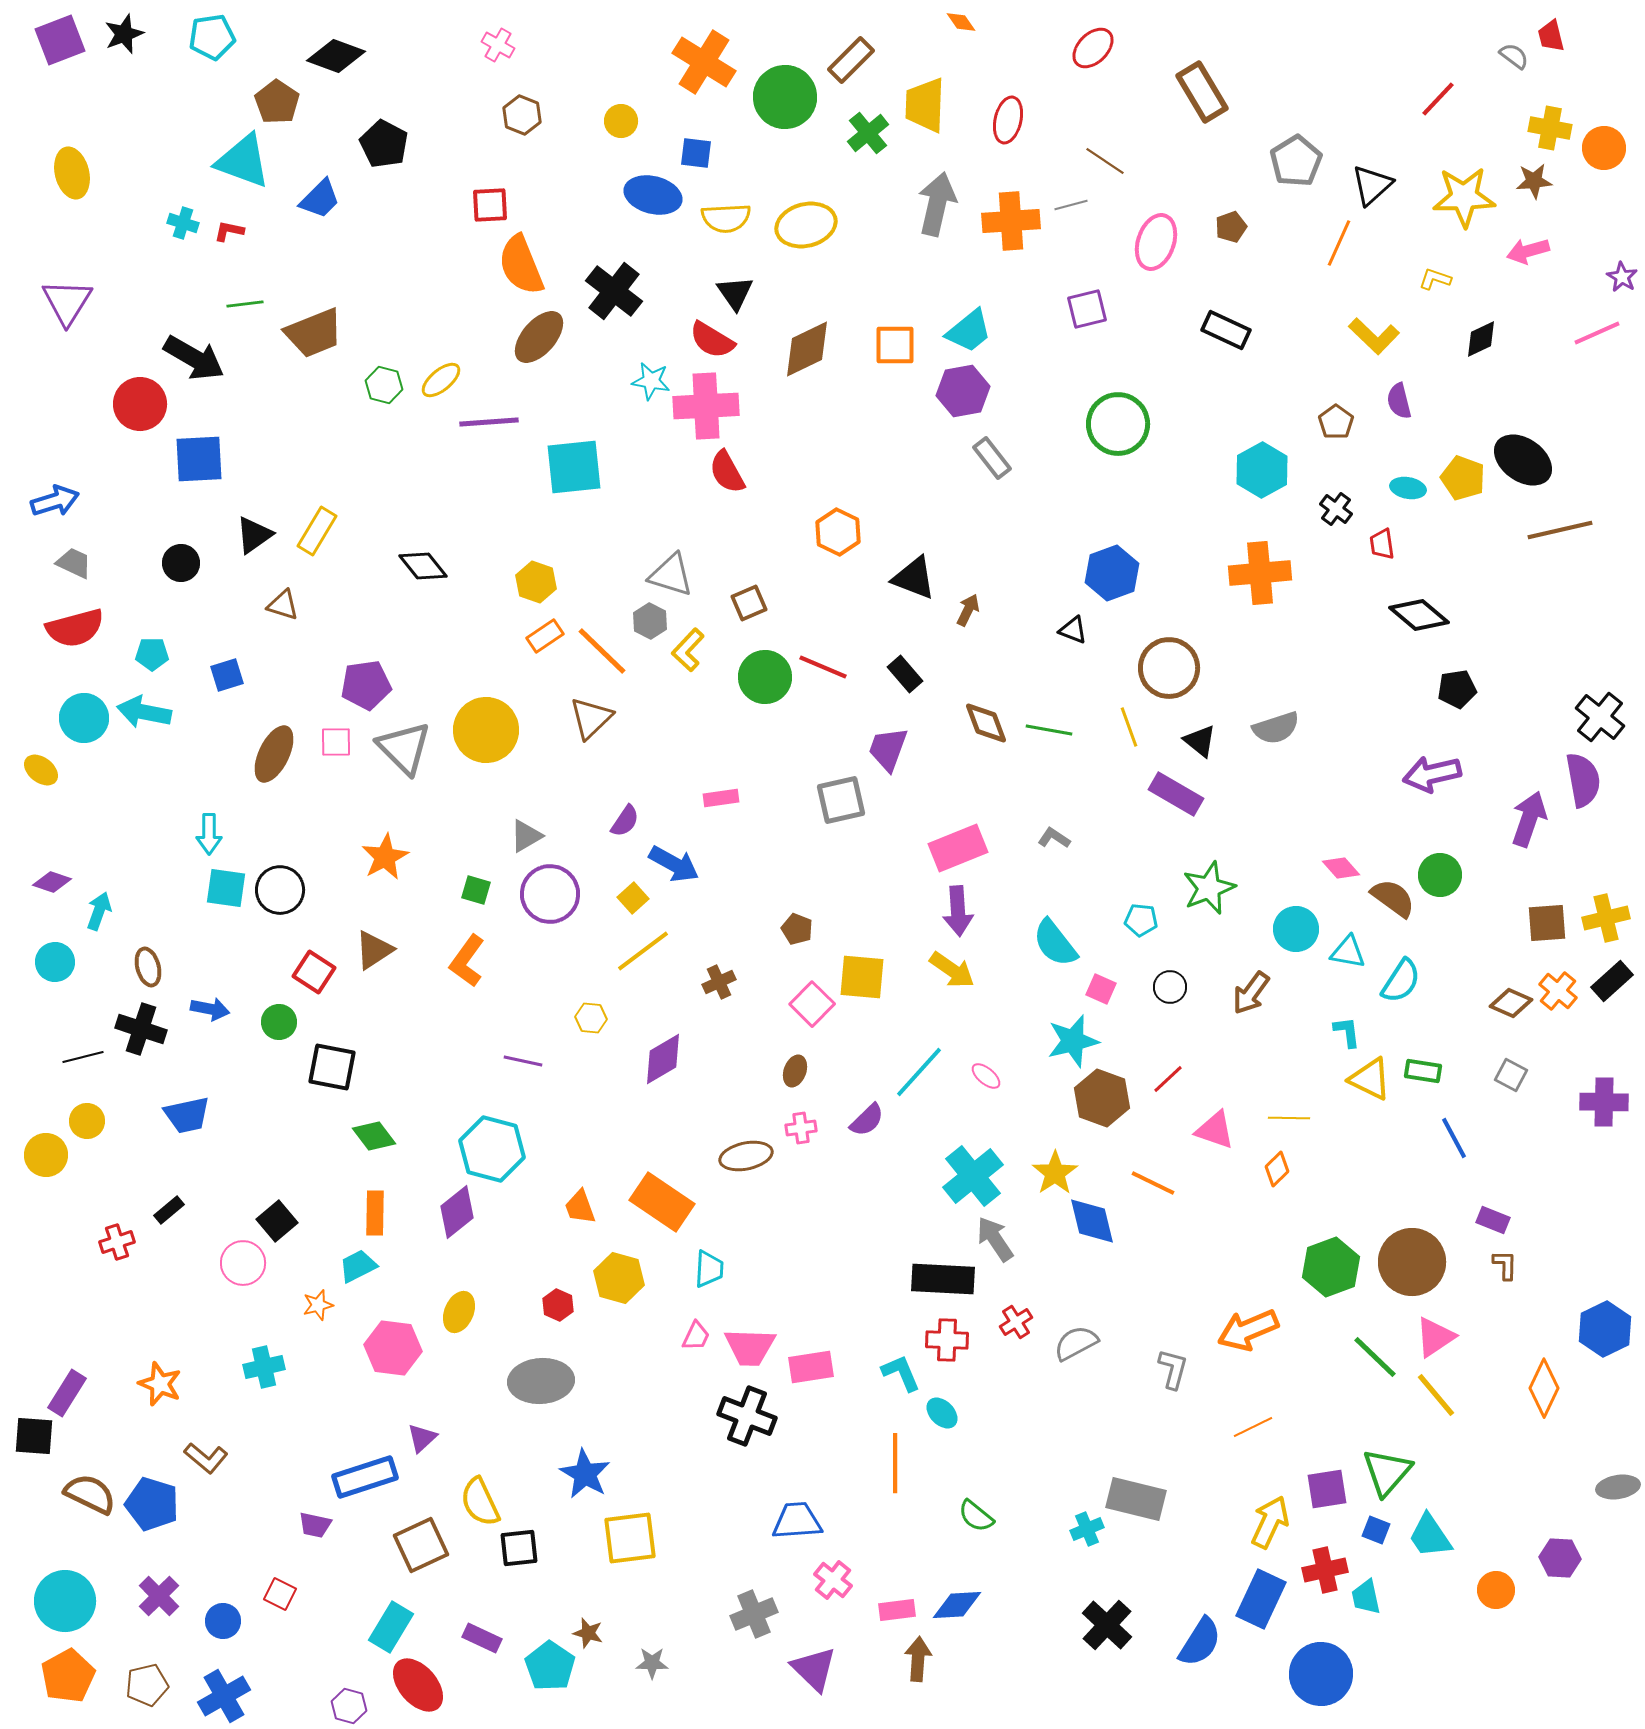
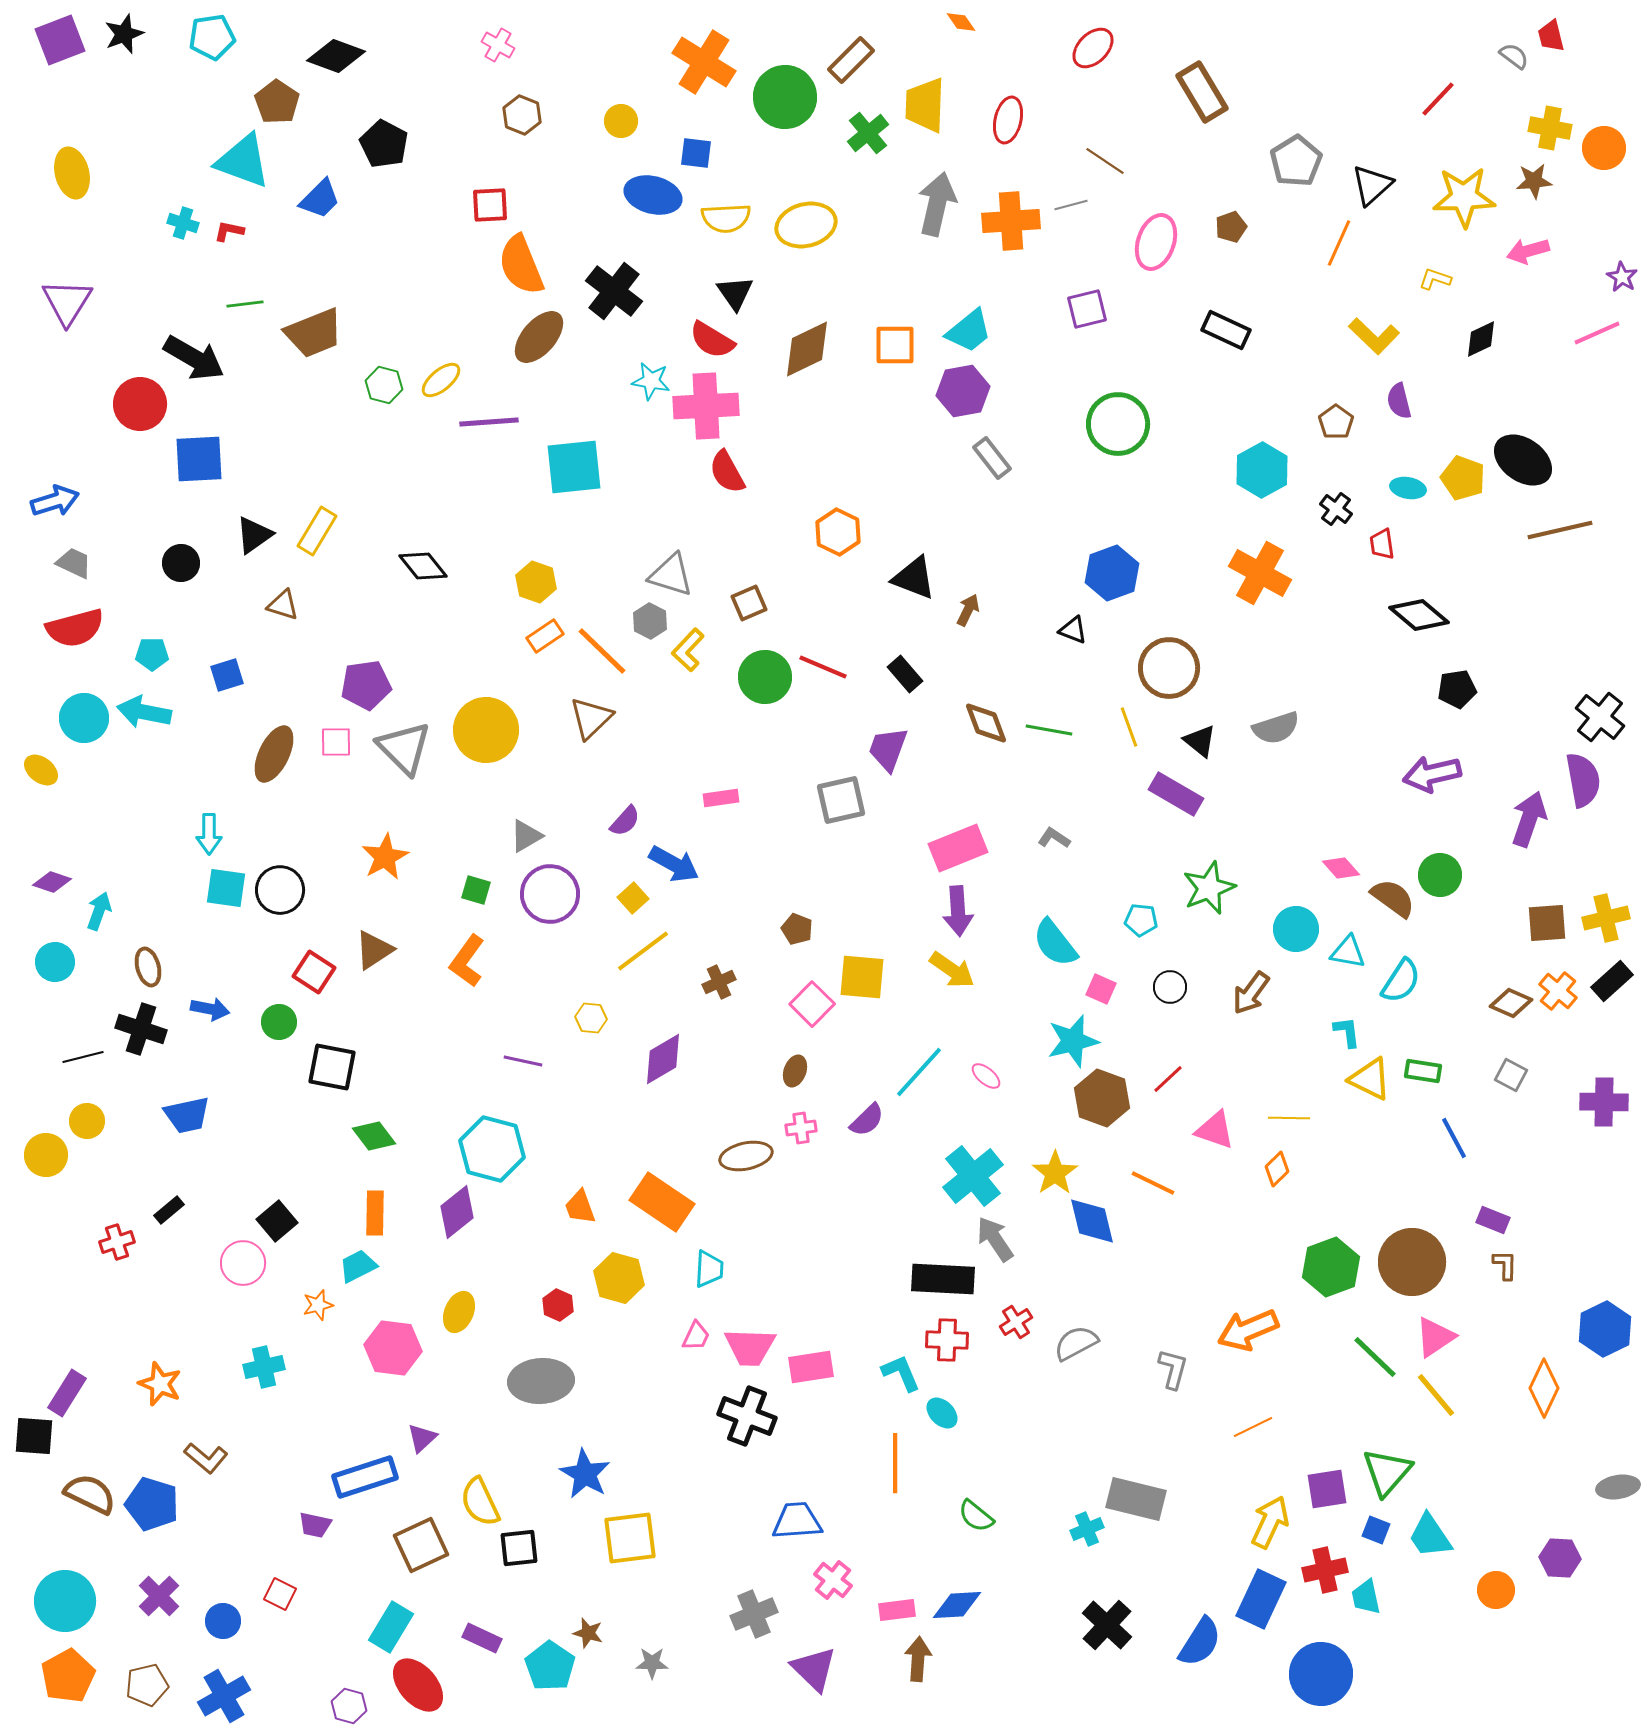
orange cross at (1260, 573): rotated 34 degrees clockwise
purple semicircle at (625, 821): rotated 8 degrees clockwise
